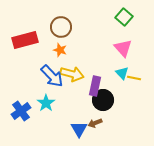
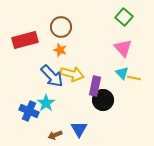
blue cross: moved 8 px right; rotated 30 degrees counterclockwise
brown arrow: moved 40 px left, 12 px down
